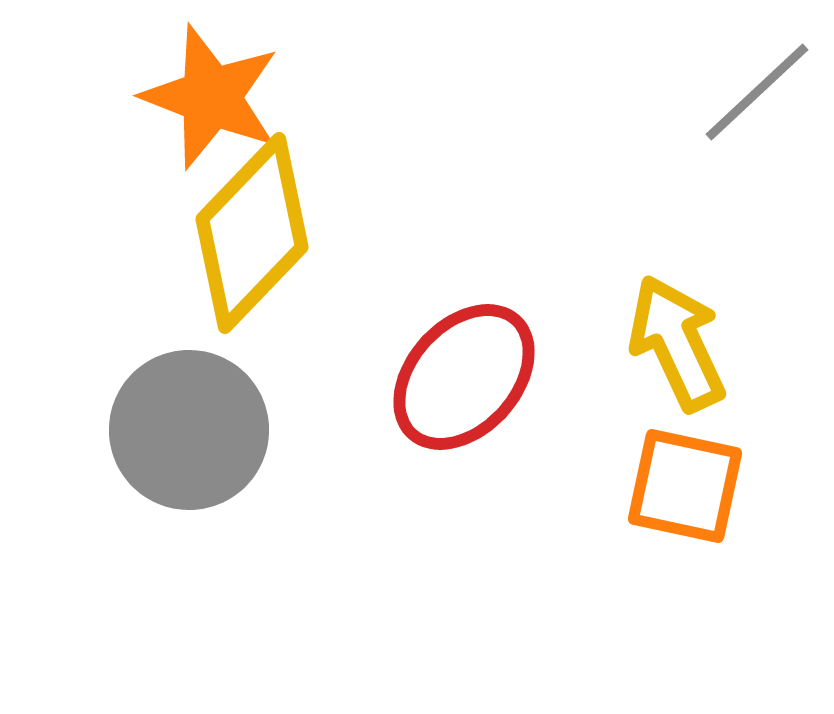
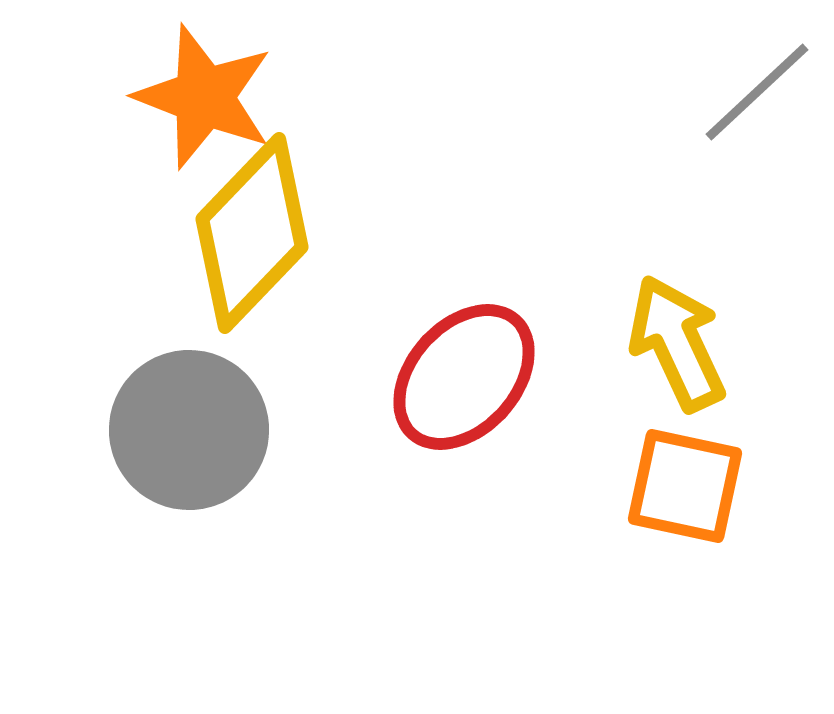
orange star: moved 7 px left
